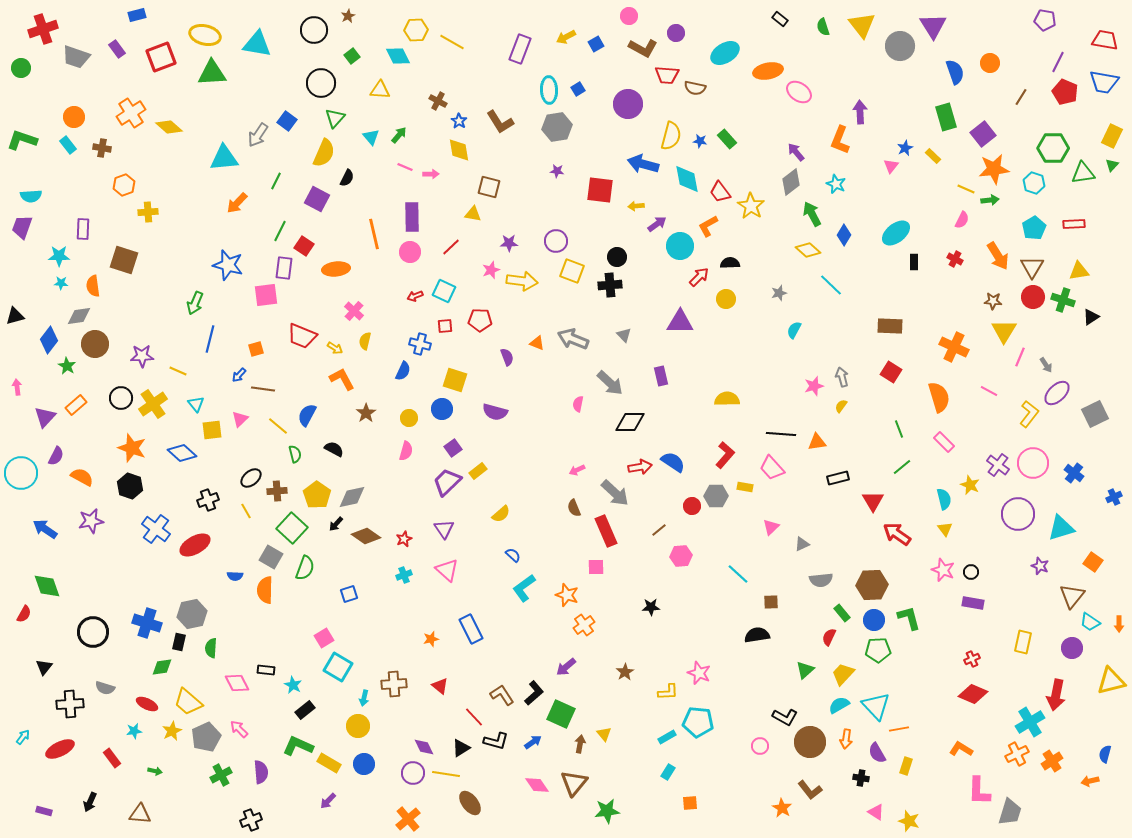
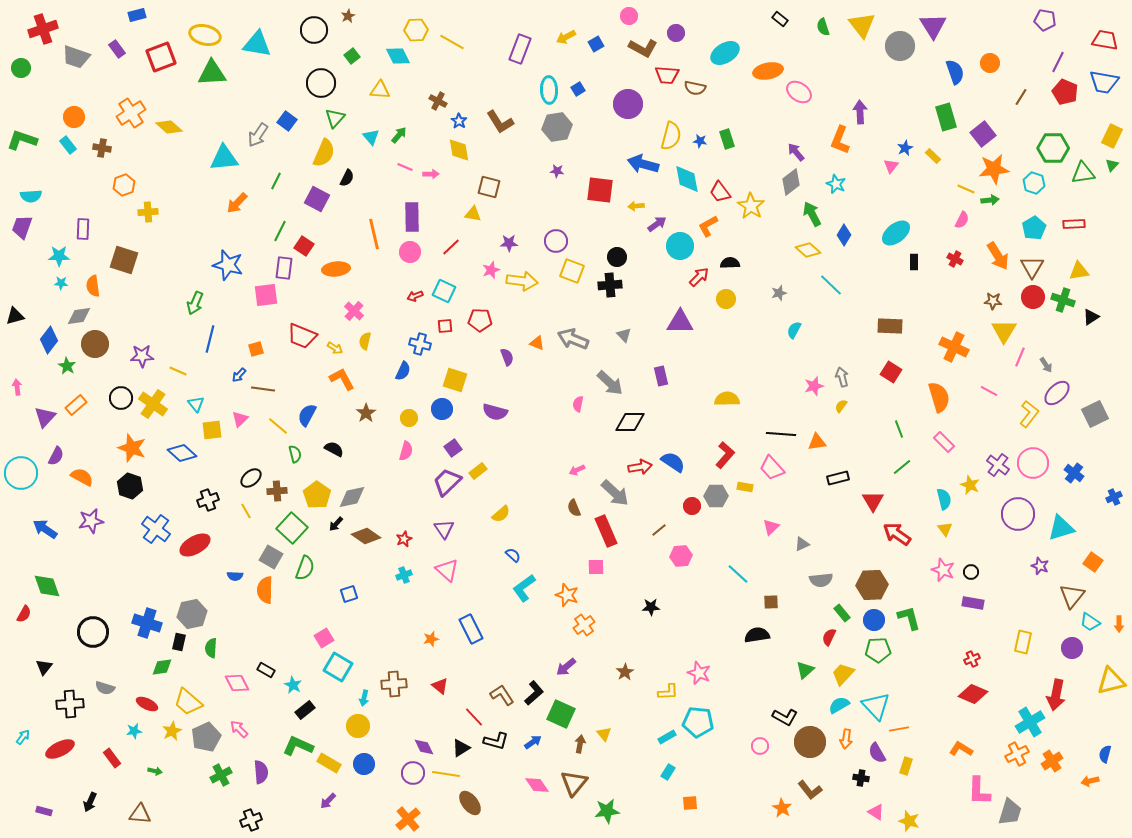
green rectangle at (727, 139): rotated 24 degrees clockwise
yellow cross at (153, 404): rotated 20 degrees counterclockwise
black rectangle at (266, 670): rotated 24 degrees clockwise
